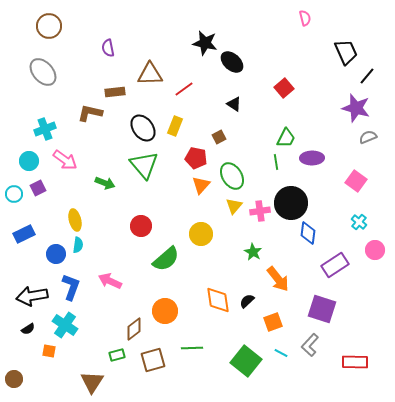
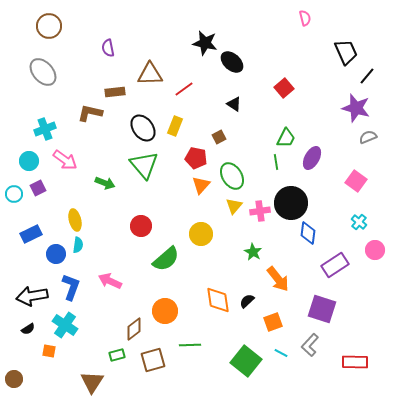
purple ellipse at (312, 158): rotated 60 degrees counterclockwise
blue rectangle at (24, 234): moved 7 px right
green line at (192, 348): moved 2 px left, 3 px up
